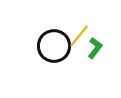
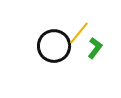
yellow line: moved 3 px up
